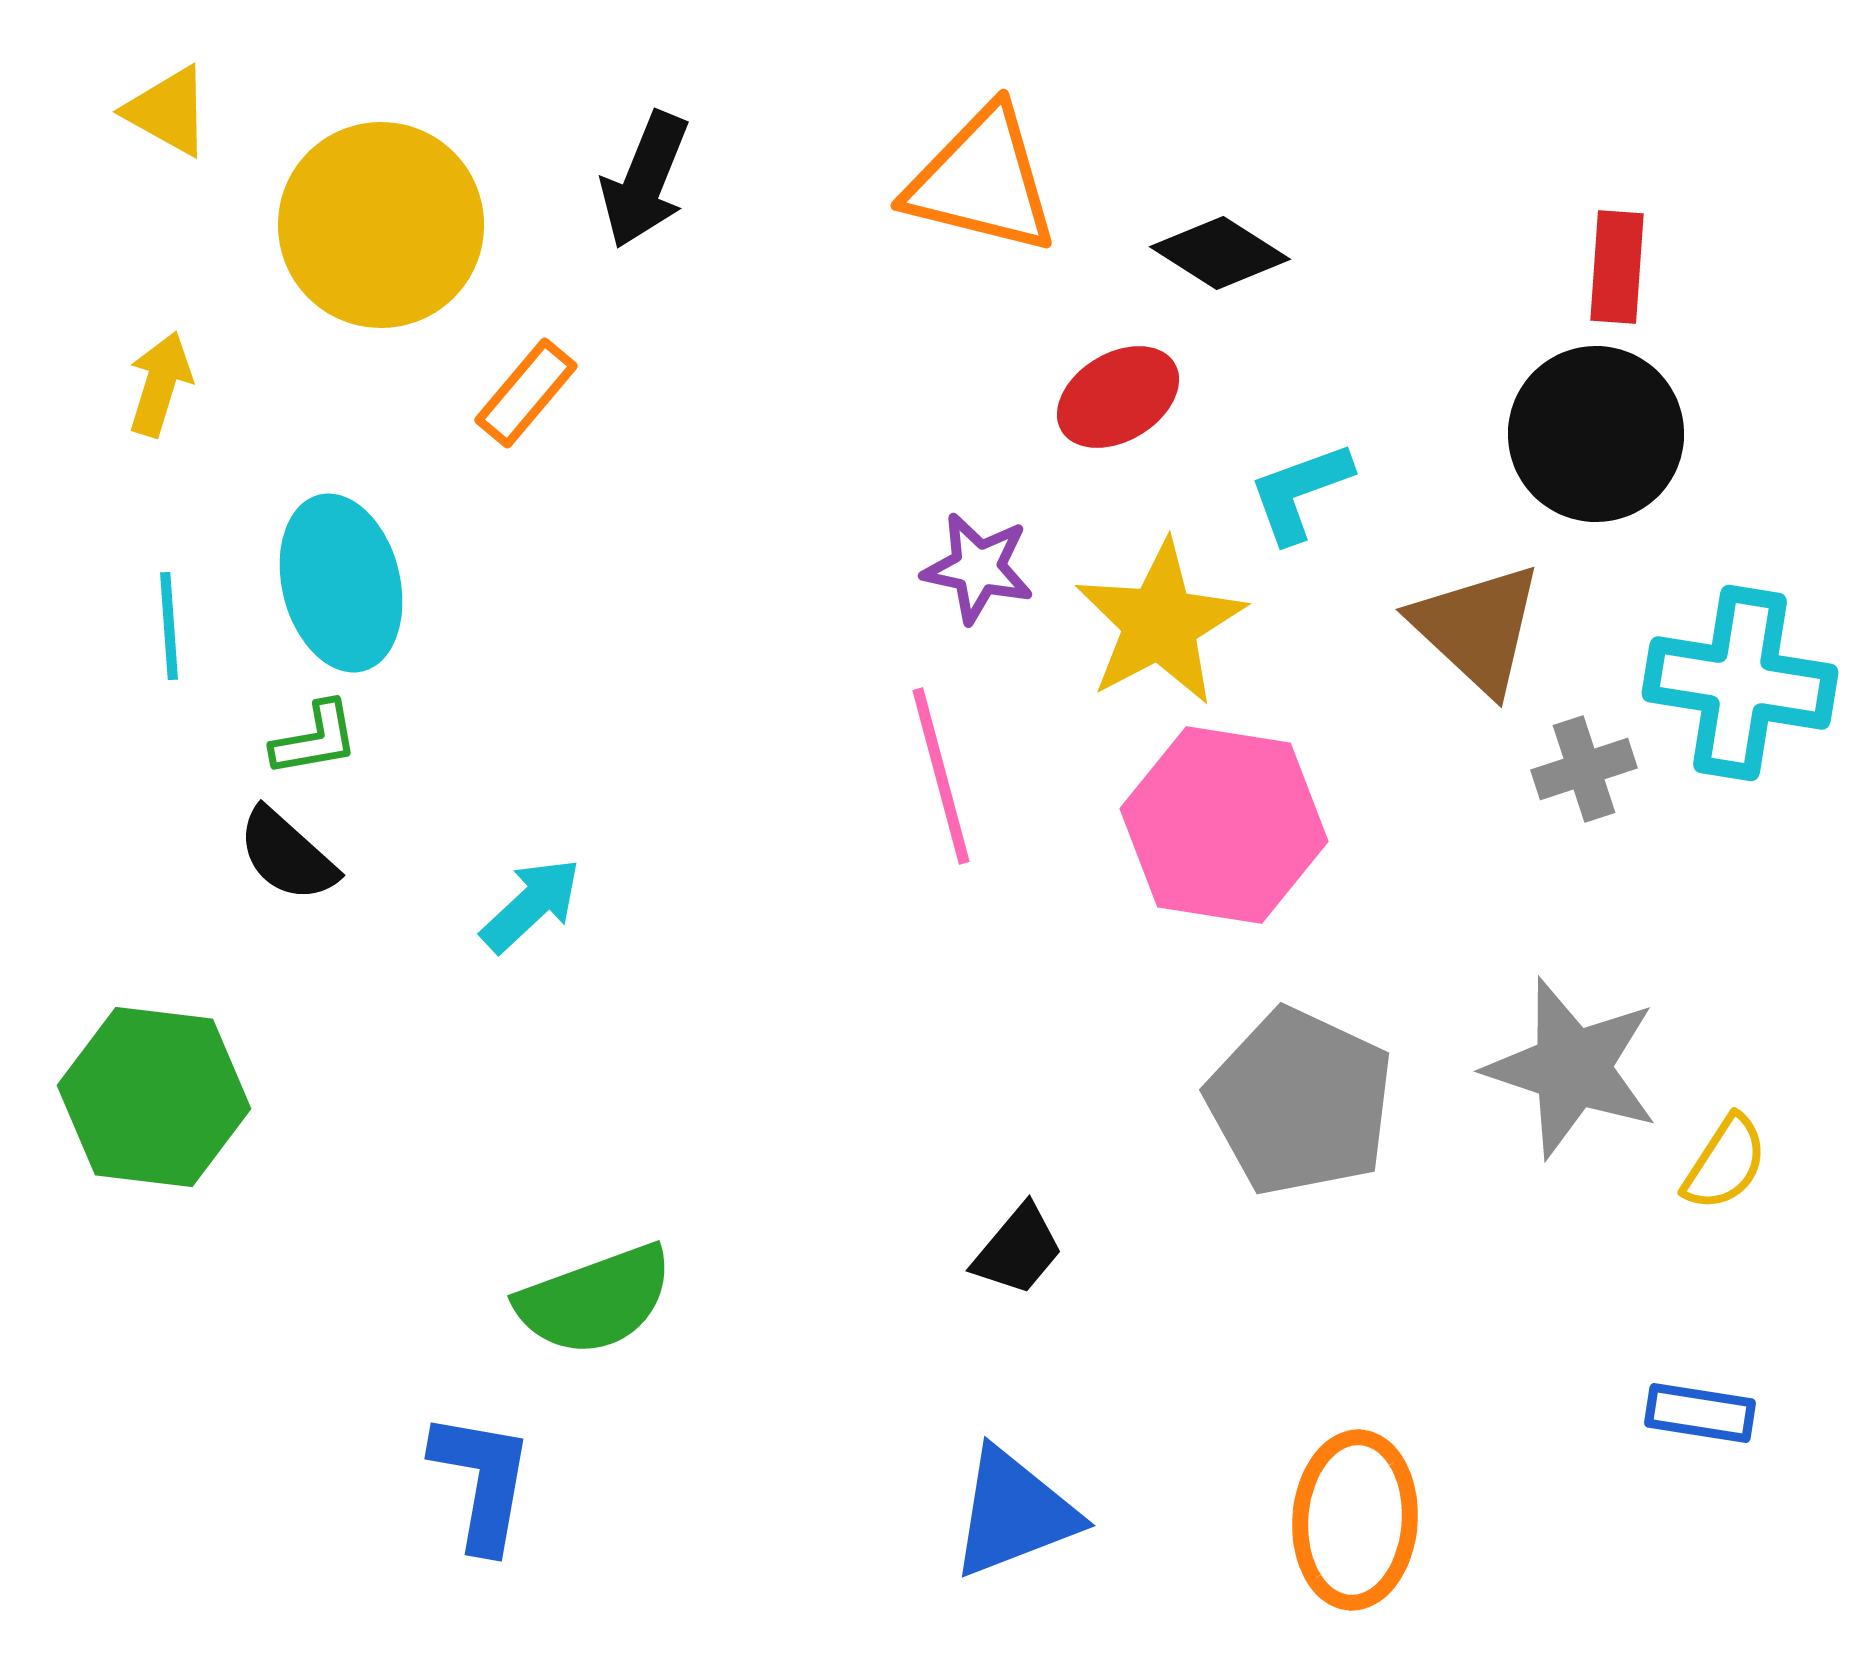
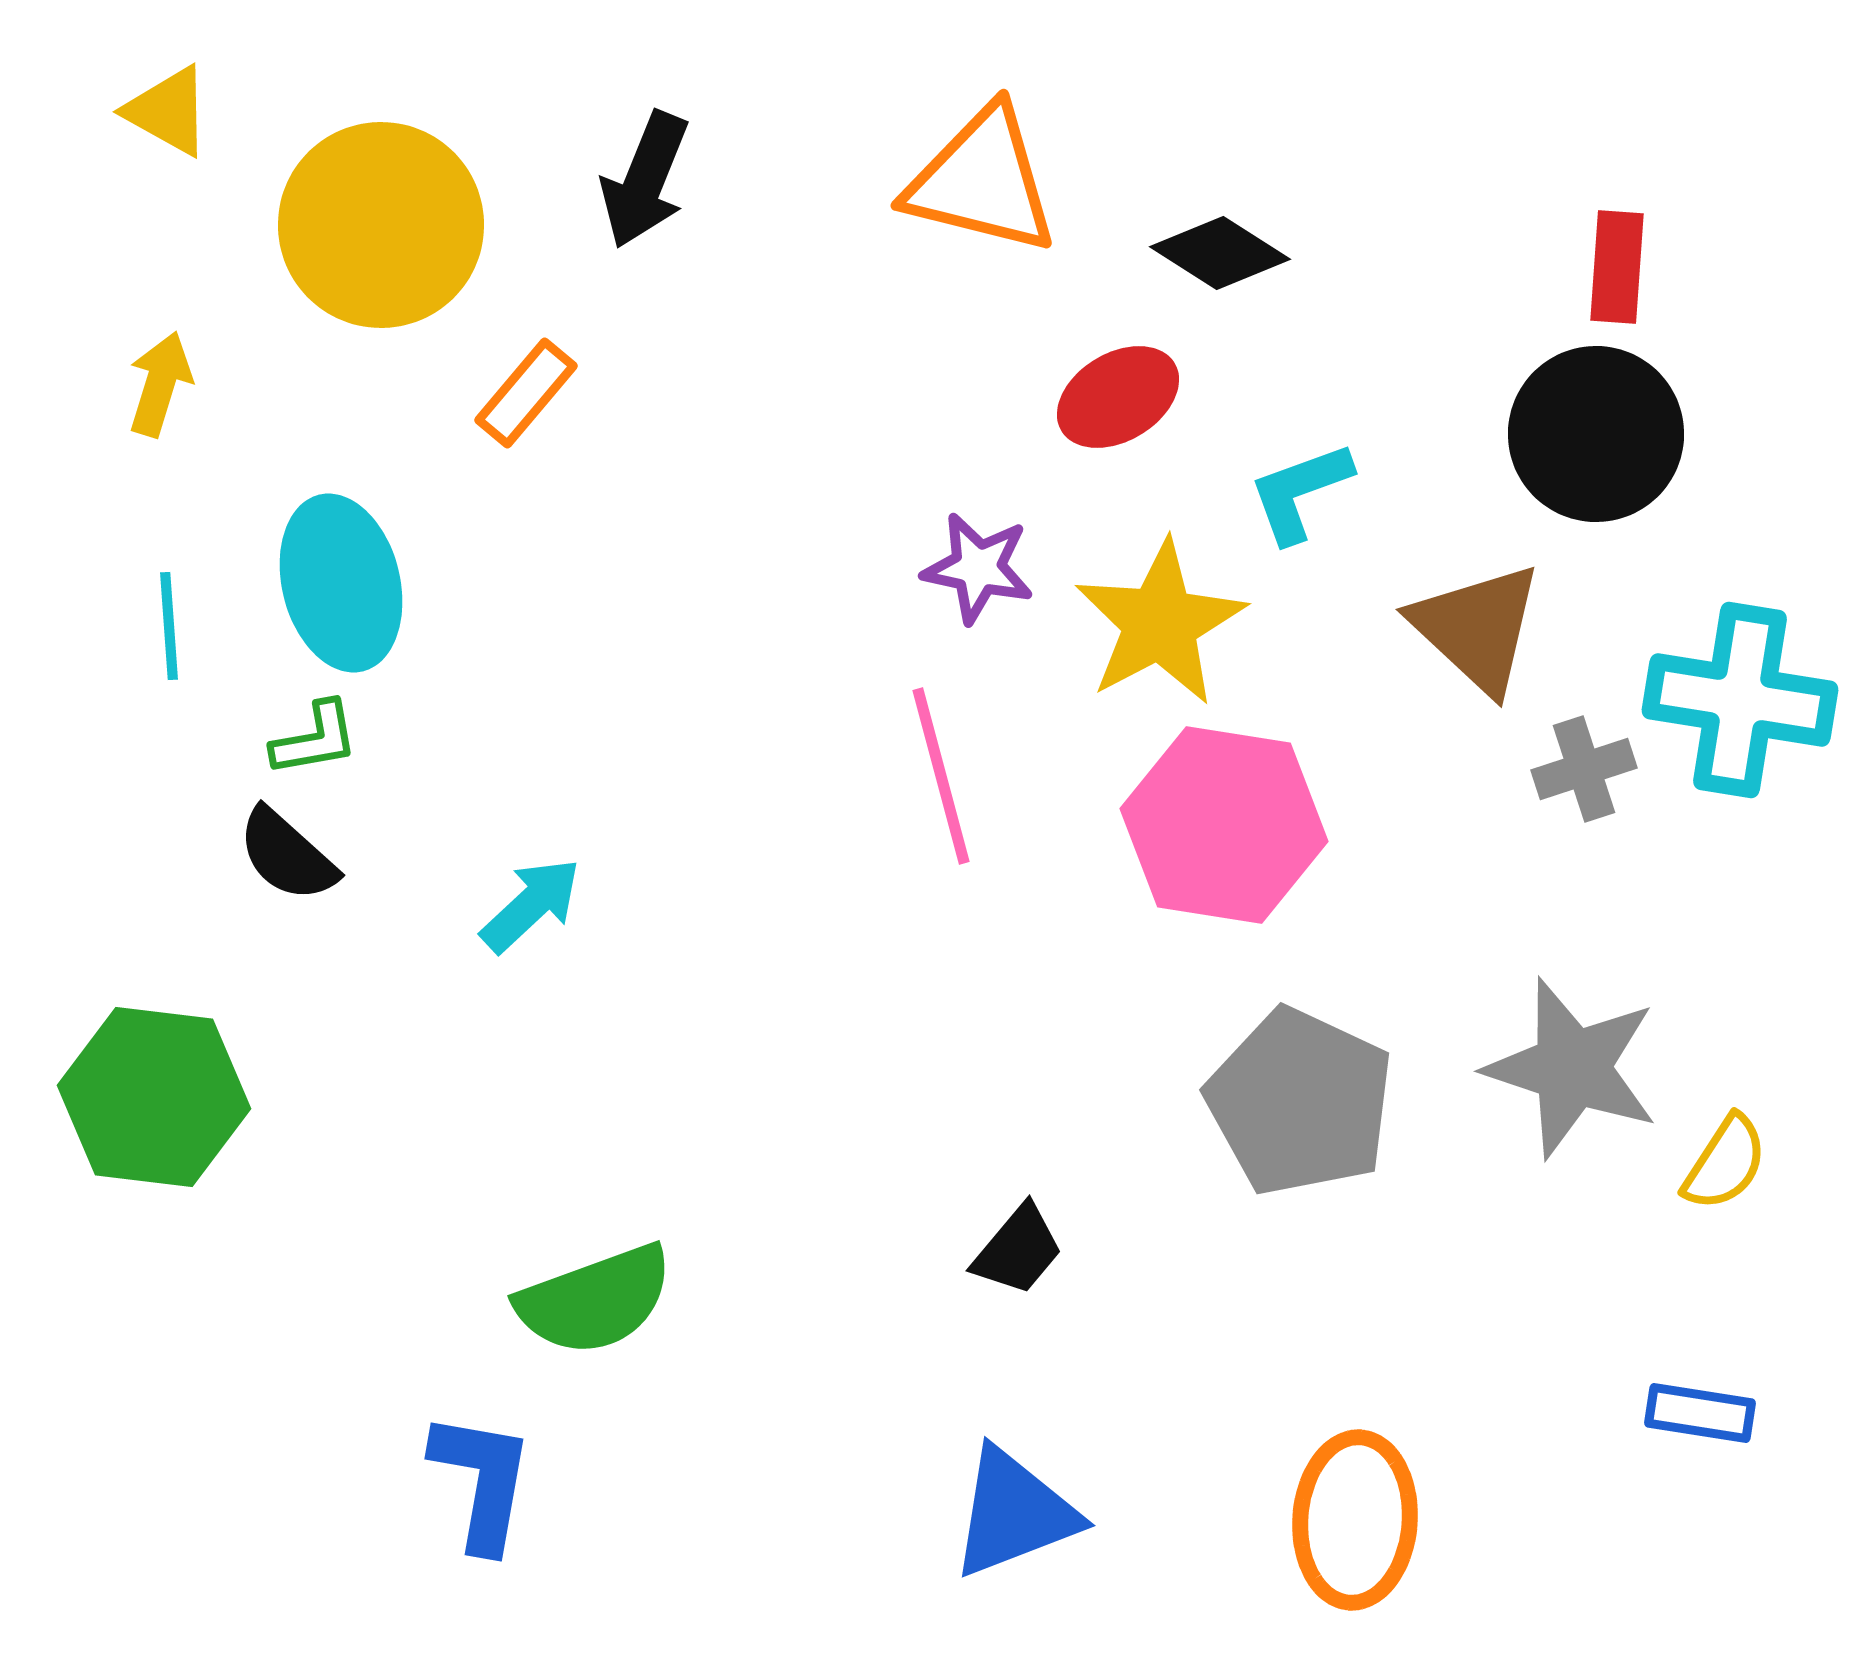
cyan cross: moved 17 px down
